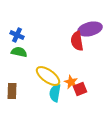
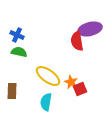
cyan semicircle: moved 9 px left, 9 px down
